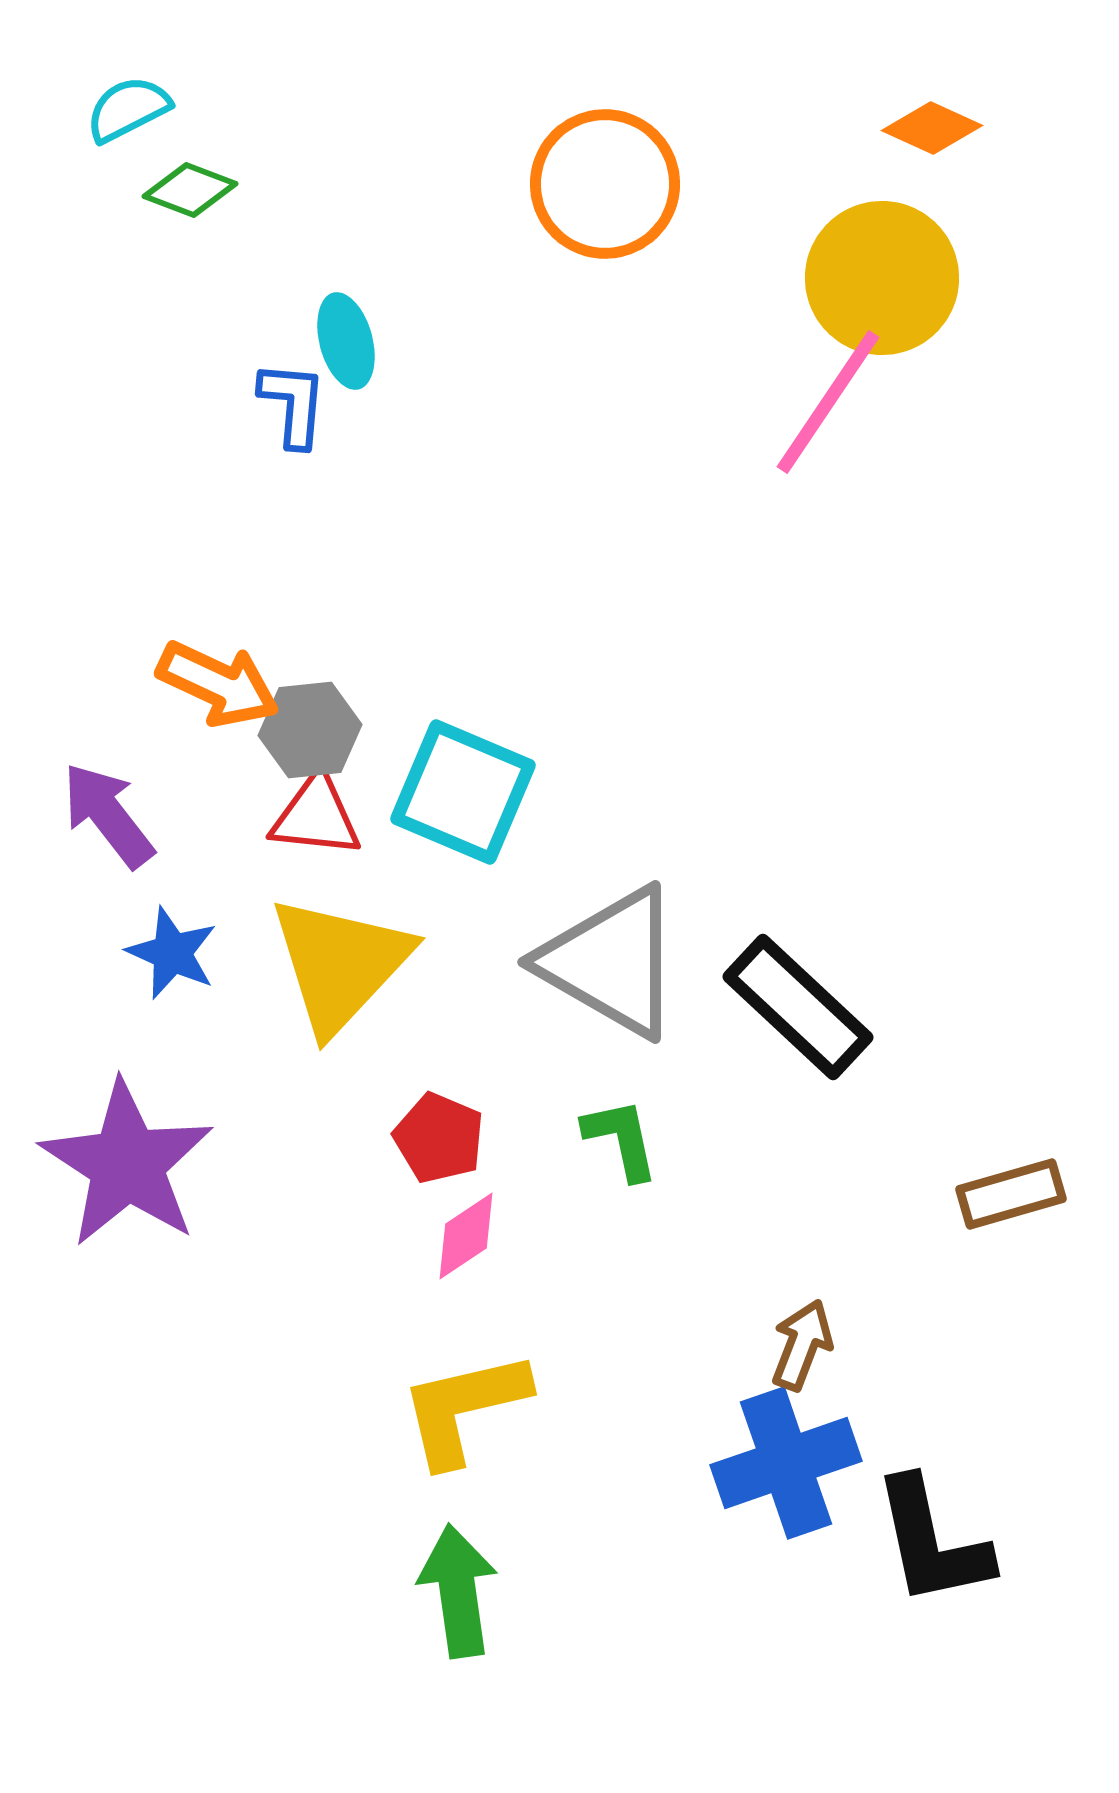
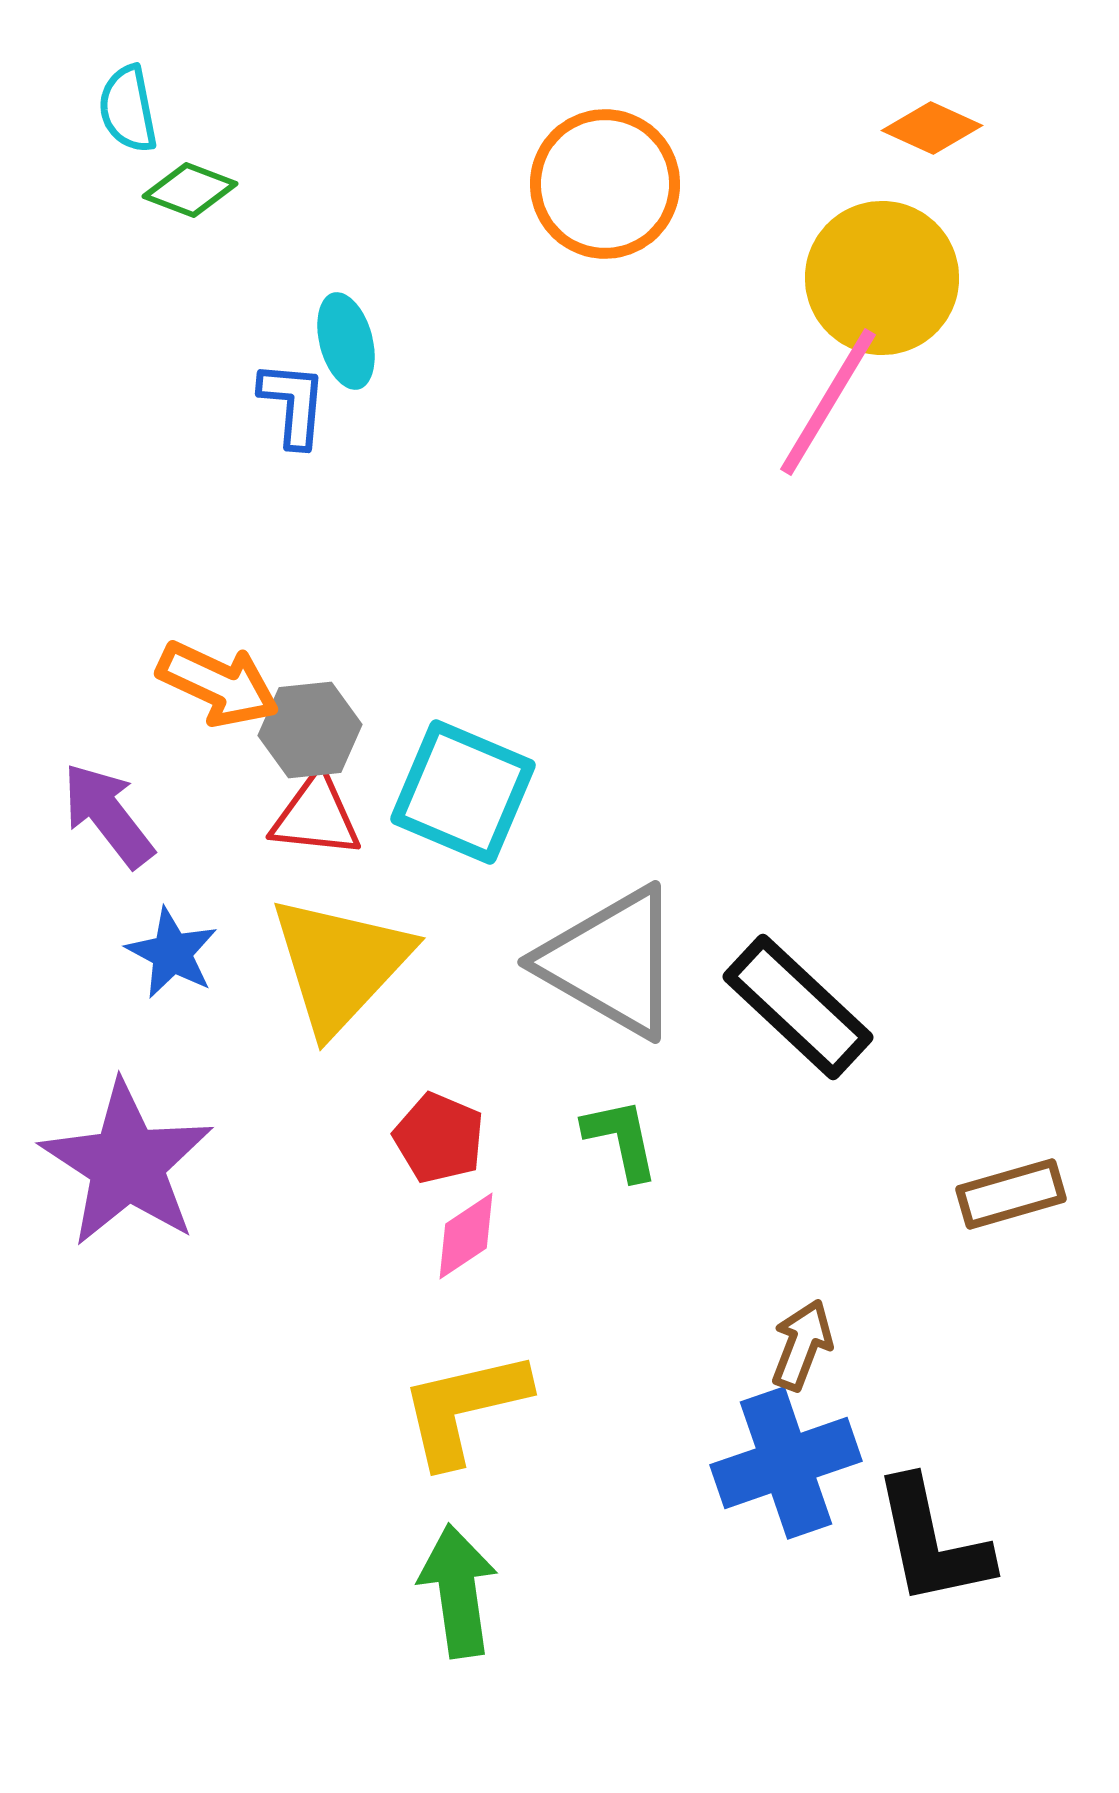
cyan semicircle: rotated 74 degrees counterclockwise
pink line: rotated 3 degrees counterclockwise
blue star: rotated 4 degrees clockwise
